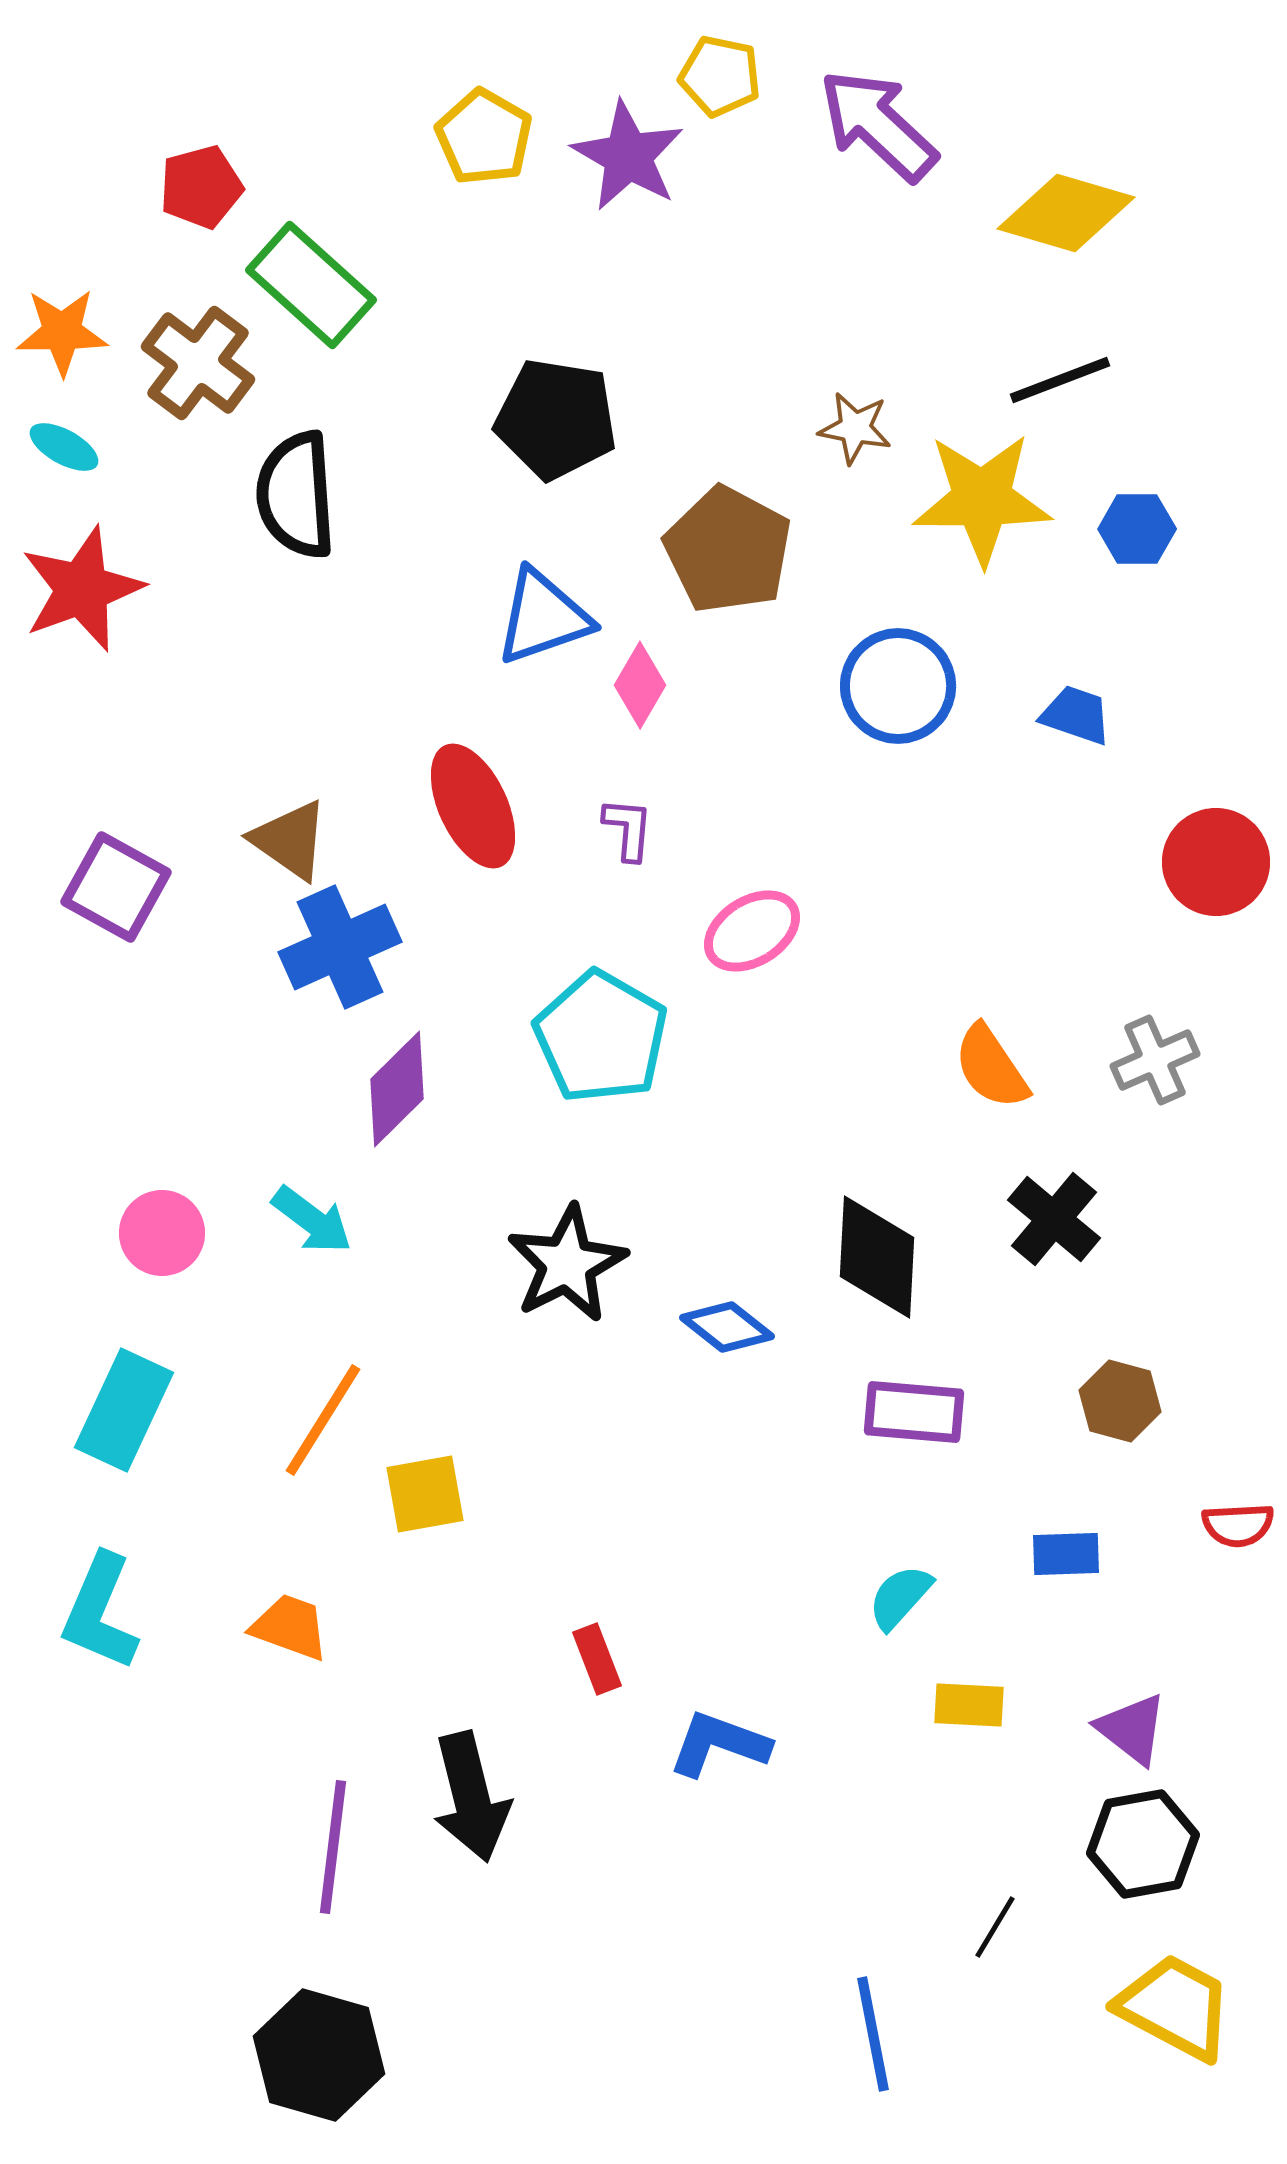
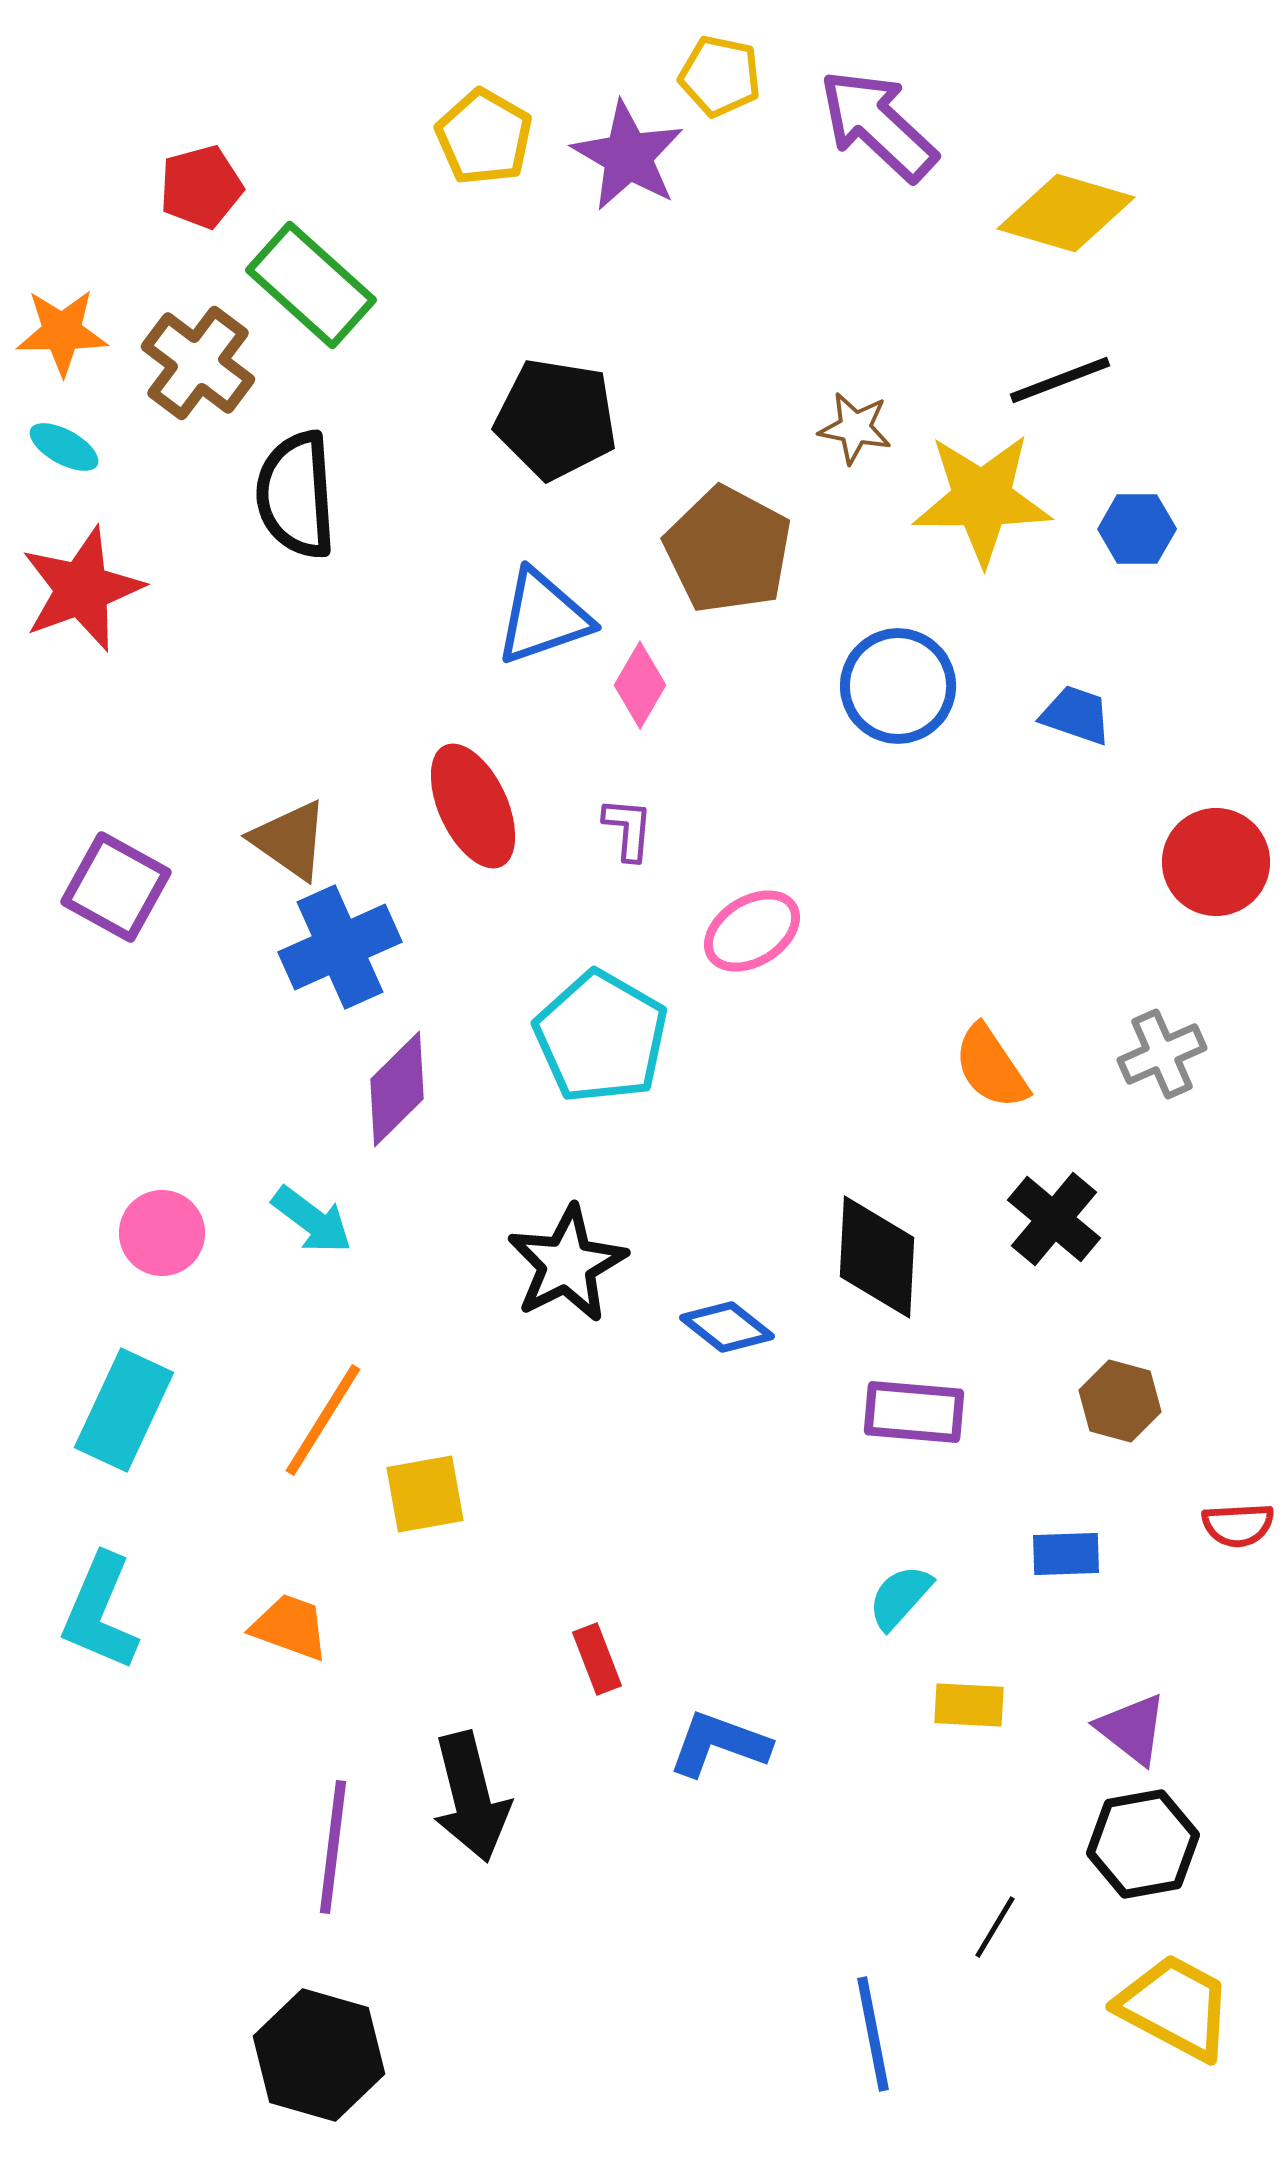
gray cross at (1155, 1060): moved 7 px right, 6 px up
